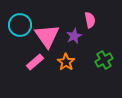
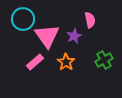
cyan circle: moved 3 px right, 6 px up
